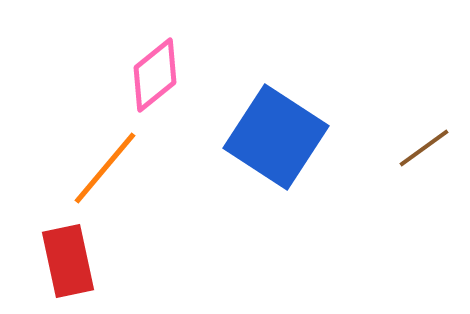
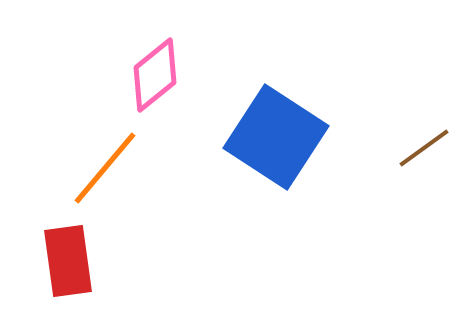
red rectangle: rotated 4 degrees clockwise
